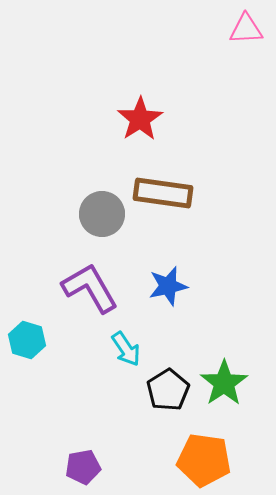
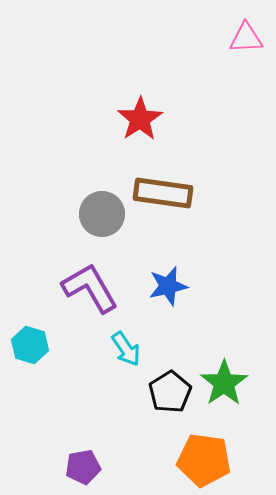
pink triangle: moved 9 px down
cyan hexagon: moved 3 px right, 5 px down
black pentagon: moved 2 px right, 2 px down
